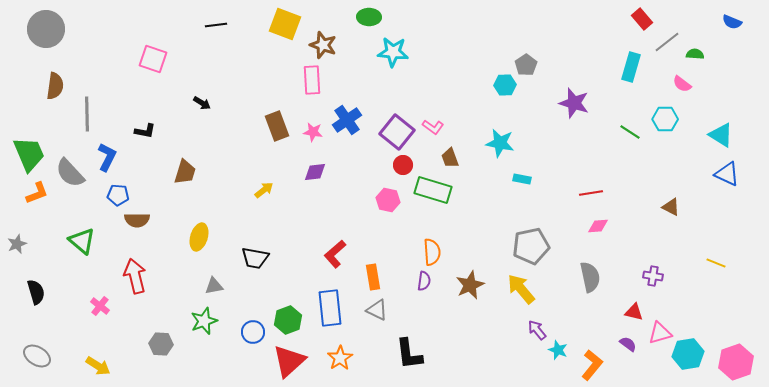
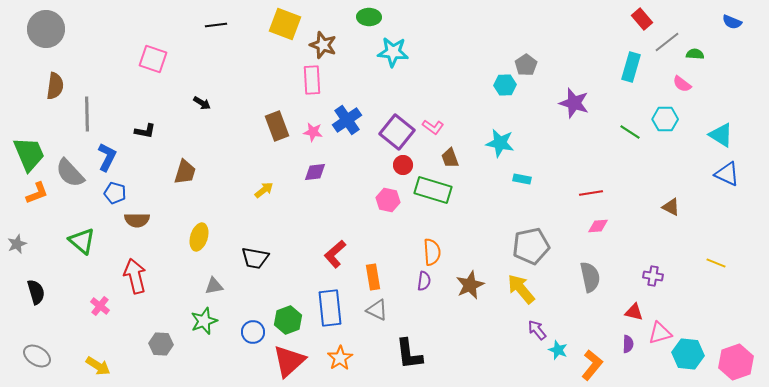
blue pentagon at (118, 195): moved 3 px left, 2 px up; rotated 10 degrees clockwise
purple semicircle at (628, 344): rotated 54 degrees clockwise
cyan hexagon at (688, 354): rotated 16 degrees clockwise
